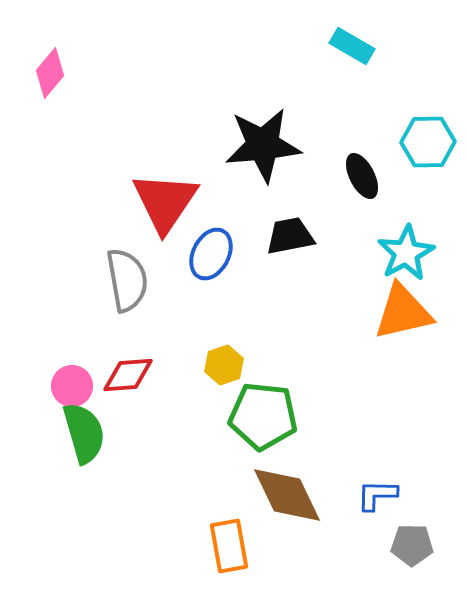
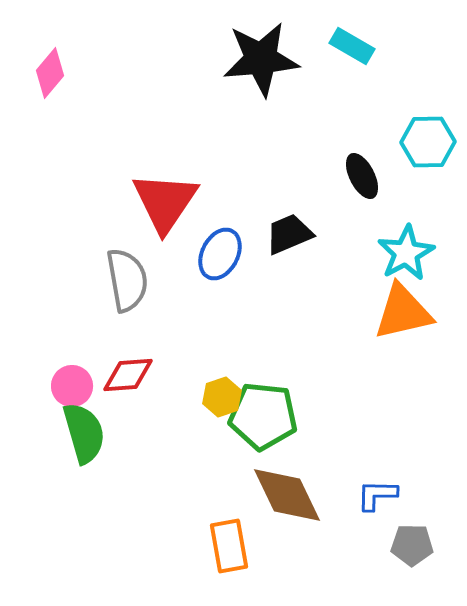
black star: moved 2 px left, 86 px up
black trapezoid: moved 1 px left, 2 px up; rotated 12 degrees counterclockwise
blue ellipse: moved 9 px right
yellow hexagon: moved 2 px left, 32 px down
